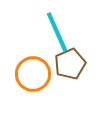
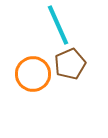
cyan line: moved 1 px right, 7 px up
